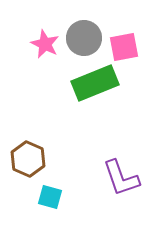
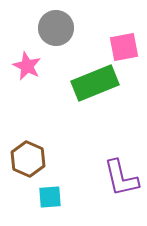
gray circle: moved 28 px left, 10 px up
pink star: moved 18 px left, 22 px down
purple L-shape: rotated 6 degrees clockwise
cyan square: rotated 20 degrees counterclockwise
